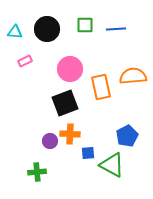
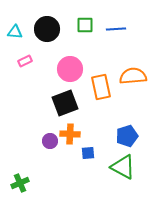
blue pentagon: rotated 10 degrees clockwise
green triangle: moved 11 px right, 2 px down
green cross: moved 17 px left, 11 px down; rotated 18 degrees counterclockwise
